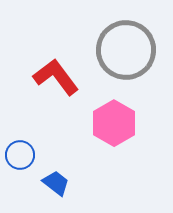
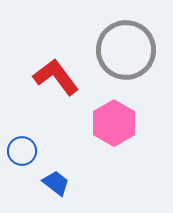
blue circle: moved 2 px right, 4 px up
